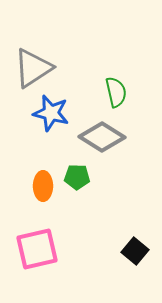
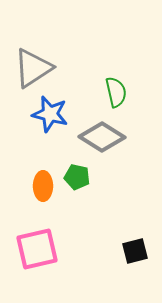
blue star: moved 1 px left, 1 px down
green pentagon: rotated 10 degrees clockwise
black square: rotated 36 degrees clockwise
